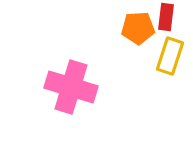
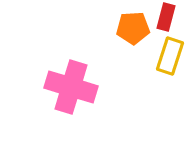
red rectangle: rotated 8 degrees clockwise
orange pentagon: moved 5 px left
